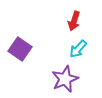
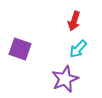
purple square: rotated 15 degrees counterclockwise
